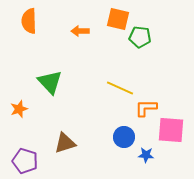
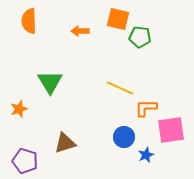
green triangle: rotated 12 degrees clockwise
pink square: rotated 12 degrees counterclockwise
blue star: rotated 28 degrees counterclockwise
